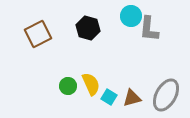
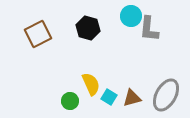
green circle: moved 2 px right, 15 px down
